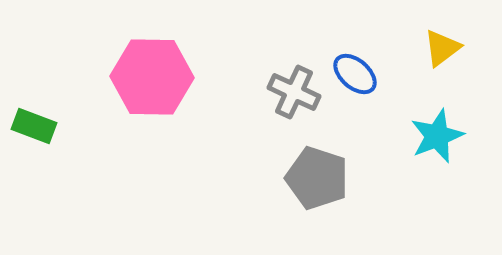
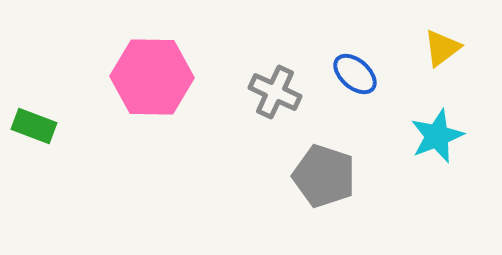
gray cross: moved 19 px left
gray pentagon: moved 7 px right, 2 px up
